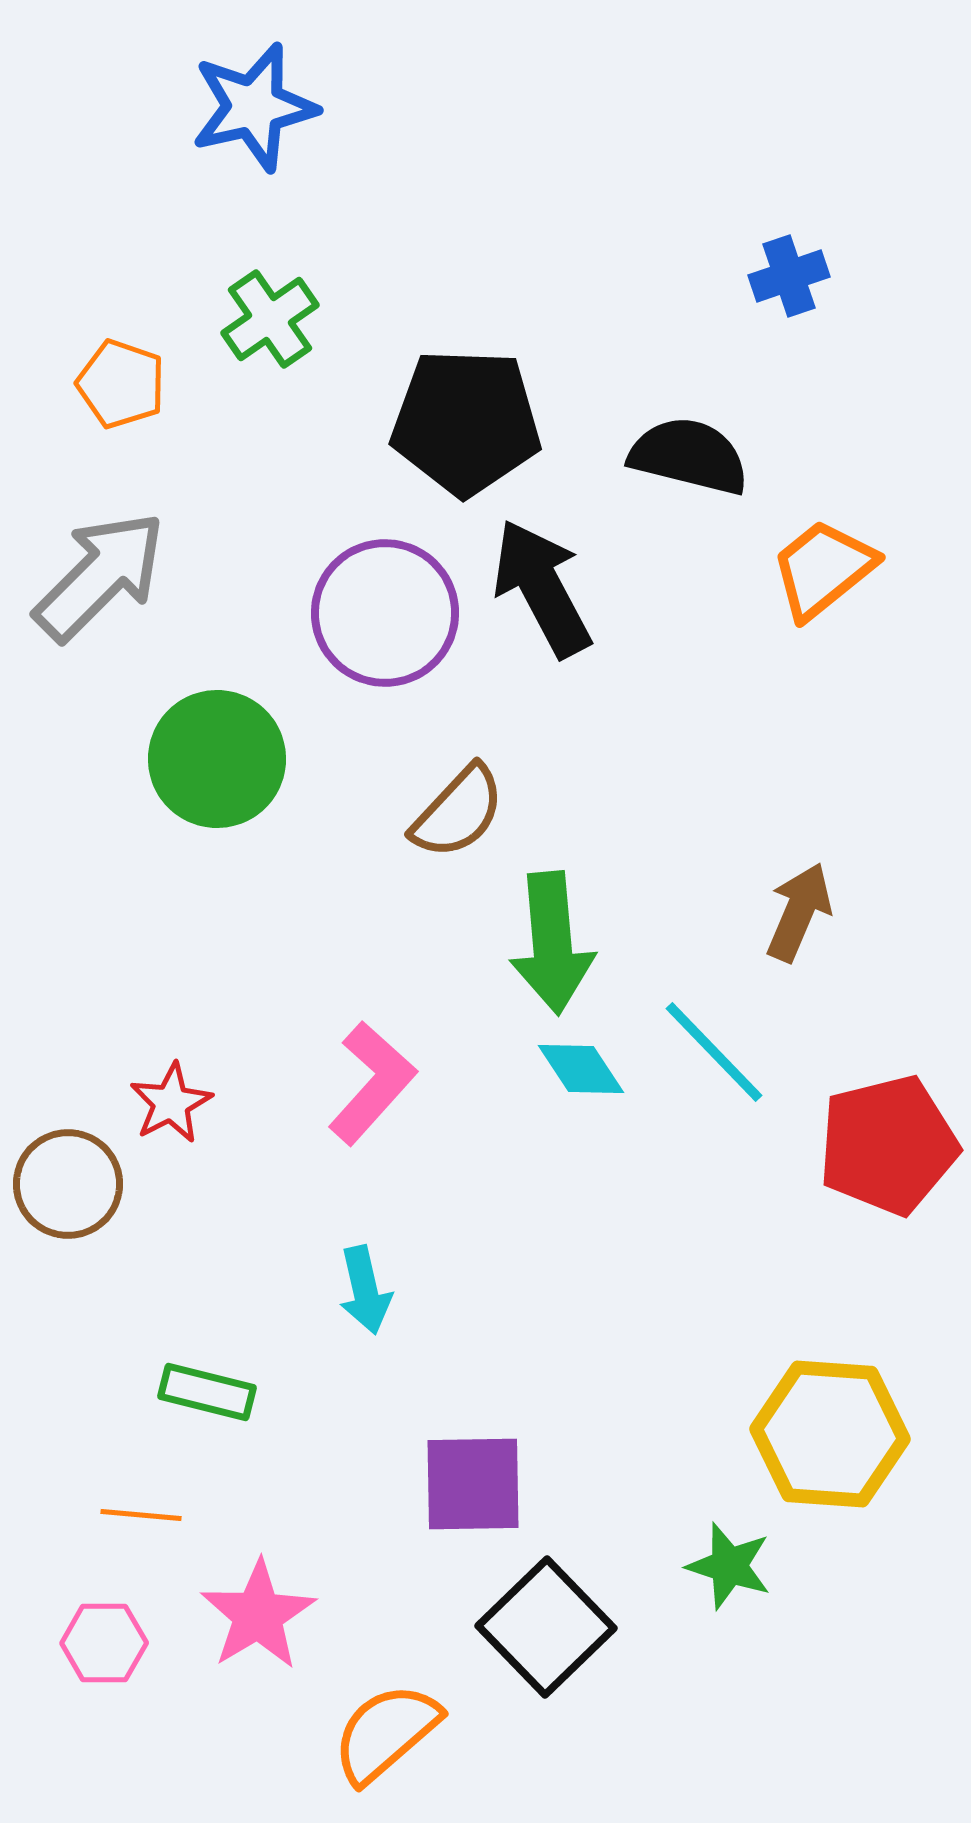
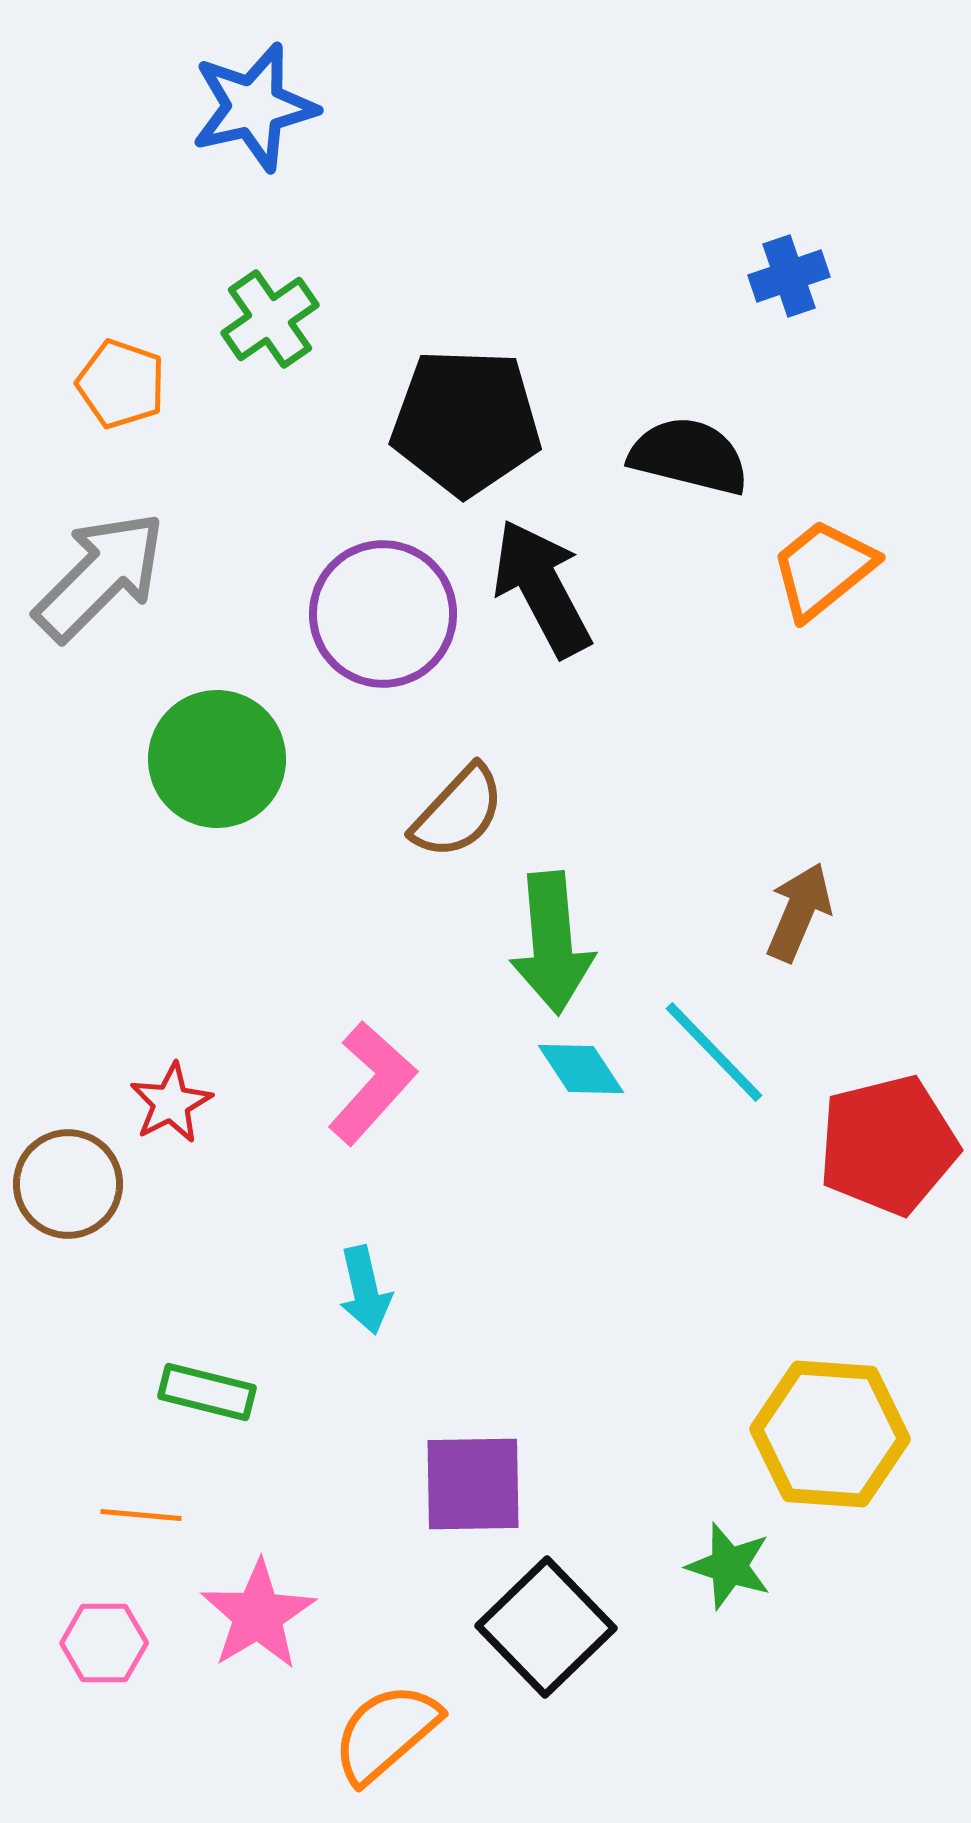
purple circle: moved 2 px left, 1 px down
